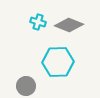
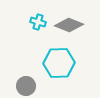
cyan hexagon: moved 1 px right, 1 px down
